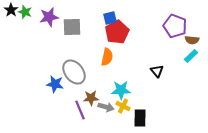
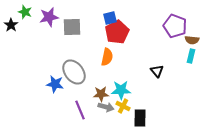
black star: moved 15 px down
cyan rectangle: rotated 32 degrees counterclockwise
brown star: moved 10 px right, 4 px up
